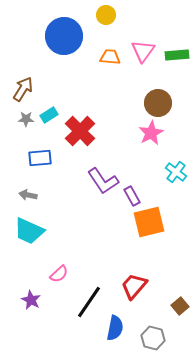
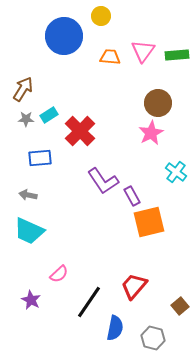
yellow circle: moved 5 px left, 1 px down
